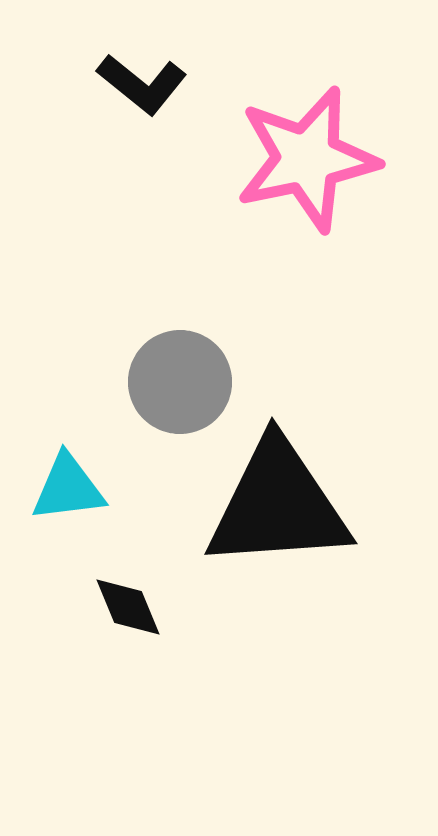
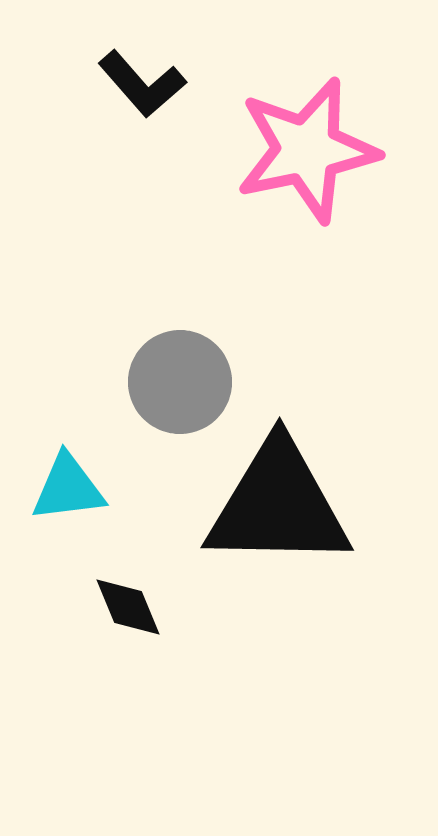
black L-shape: rotated 10 degrees clockwise
pink star: moved 9 px up
black triangle: rotated 5 degrees clockwise
